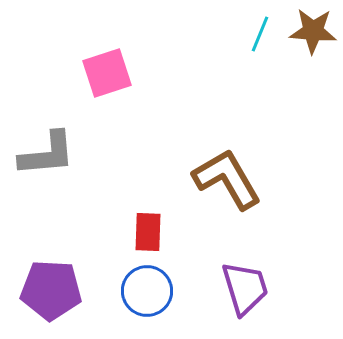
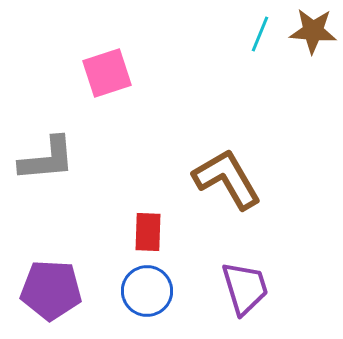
gray L-shape: moved 5 px down
